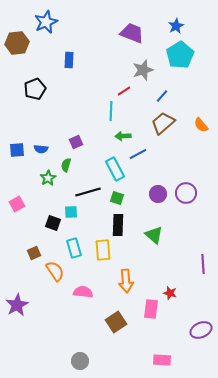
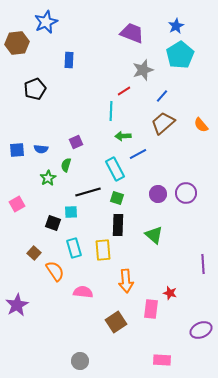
brown square at (34, 253): rotated 24 degrees counterclockwise
